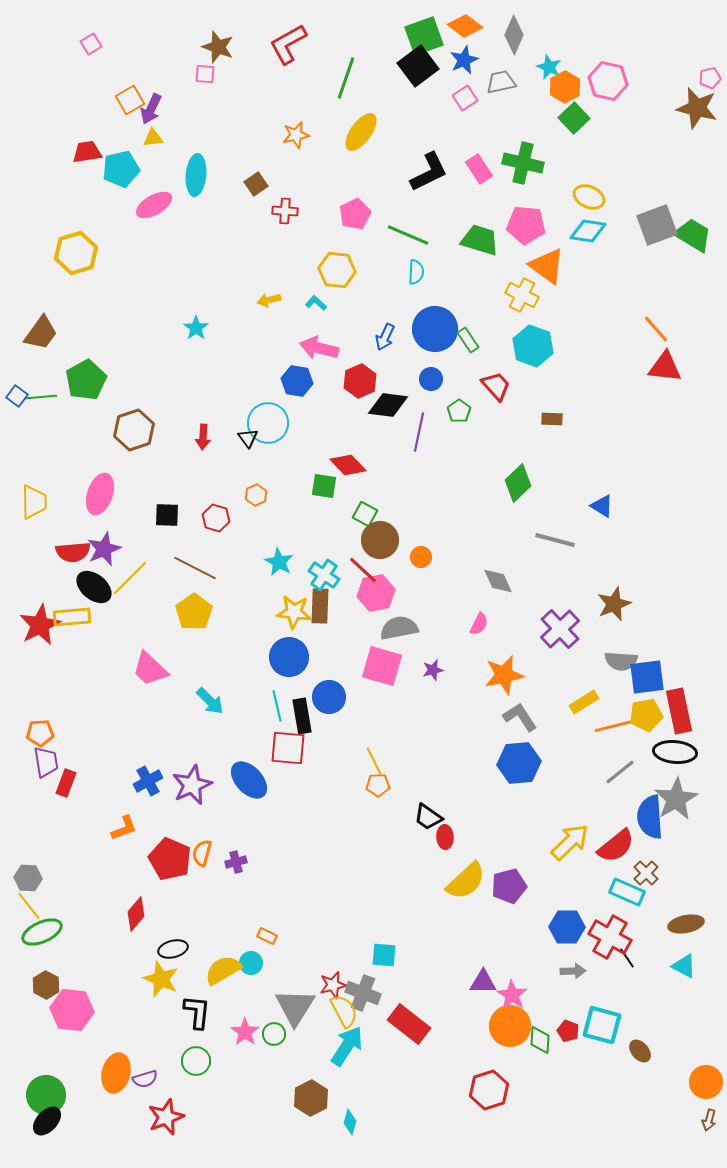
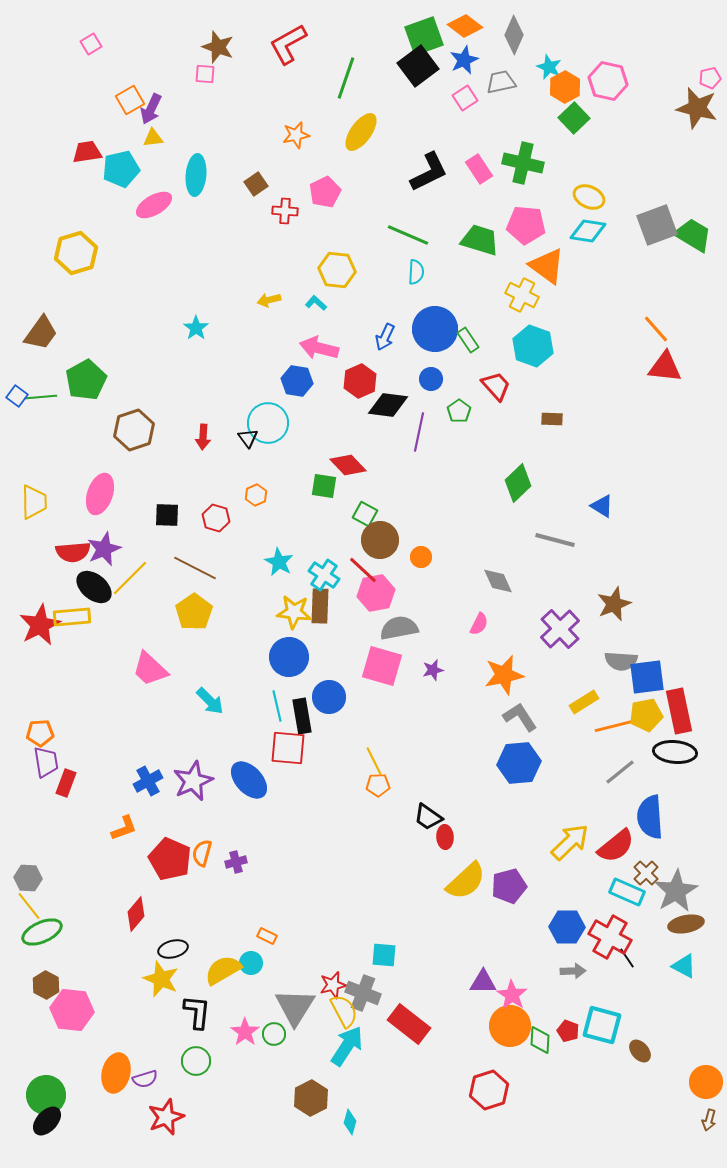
pink pentagon at (355, 214): moved 30 px left, 22 px up
purple star at (192, 785): moved 1 px right, 4 px up
gray star at (676, 799): moved 92 px down
